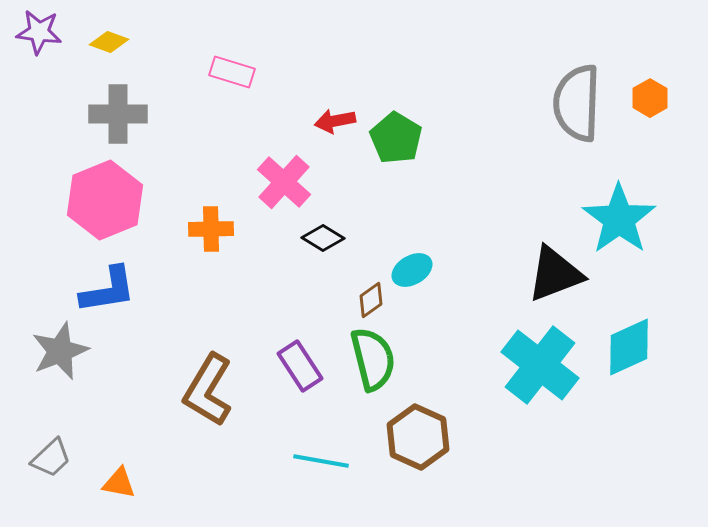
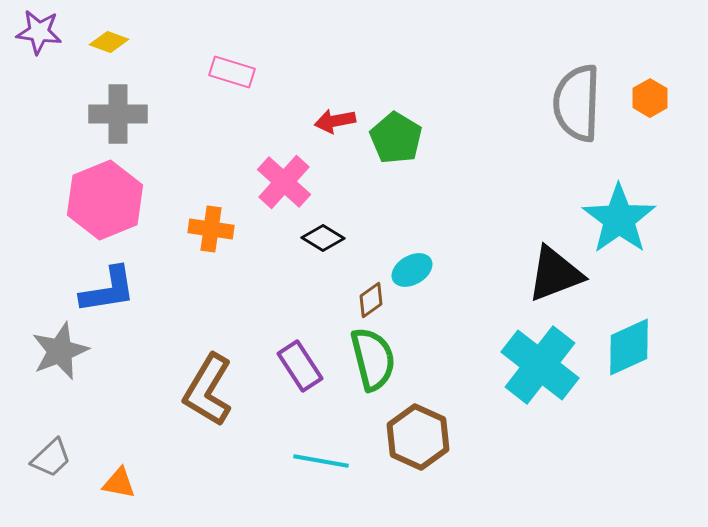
orange cross: rotated 9 degrees clockwise
